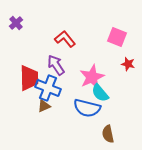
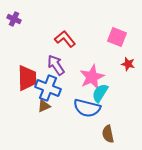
purple cross: moved 2 px left, 4 px up; rotated 24 degrees counterclockwise
red trapezoid: moved 2 px left
cyan semicircle: rotated 72 degrees clockwise
